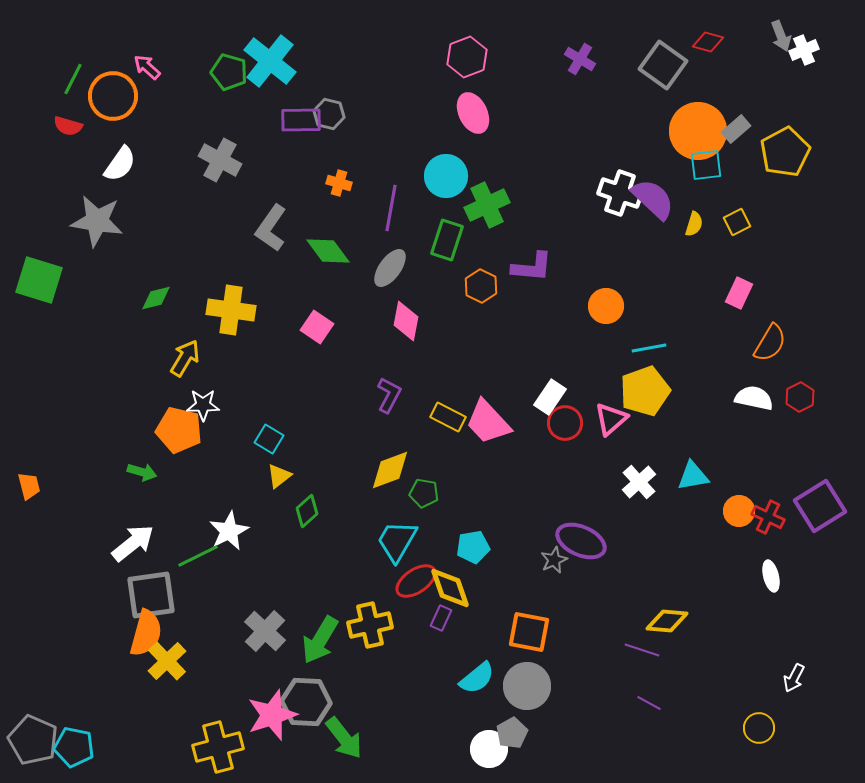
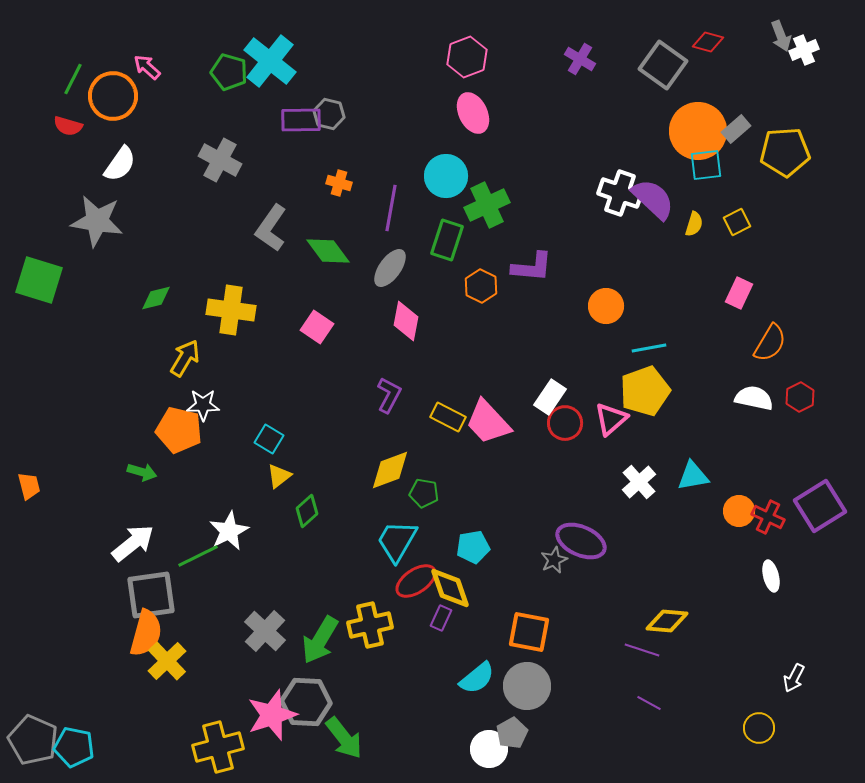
yellow pentagon at (785, 152): rotated 24 degrees clockwise
